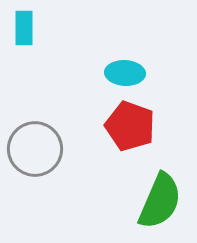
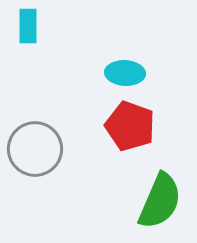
cyan rectangle: moved 4 px right, 2 px up
